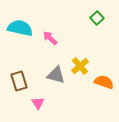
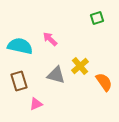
green square: rotated 24 degrees clockwise
cyan semicircle: moved 18 px down
pink arrow: moved 1 px down
orange semicircle: rotated 36 degrees clockwise
pink triangle: moved 2 px left, 1 px down; rotated 40 degrees clockwise
